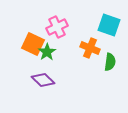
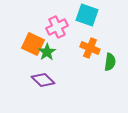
cyan square: moved 22 px left, 10 px up
